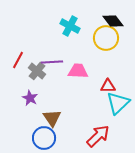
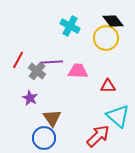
cyan triangle: moved 13 px down; rotated 35 degrees counterclockwise
